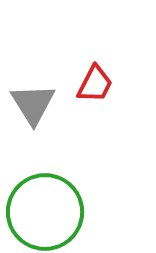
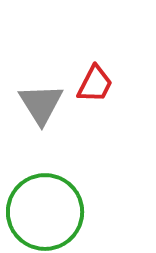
gray triangle: moved 8 px right
